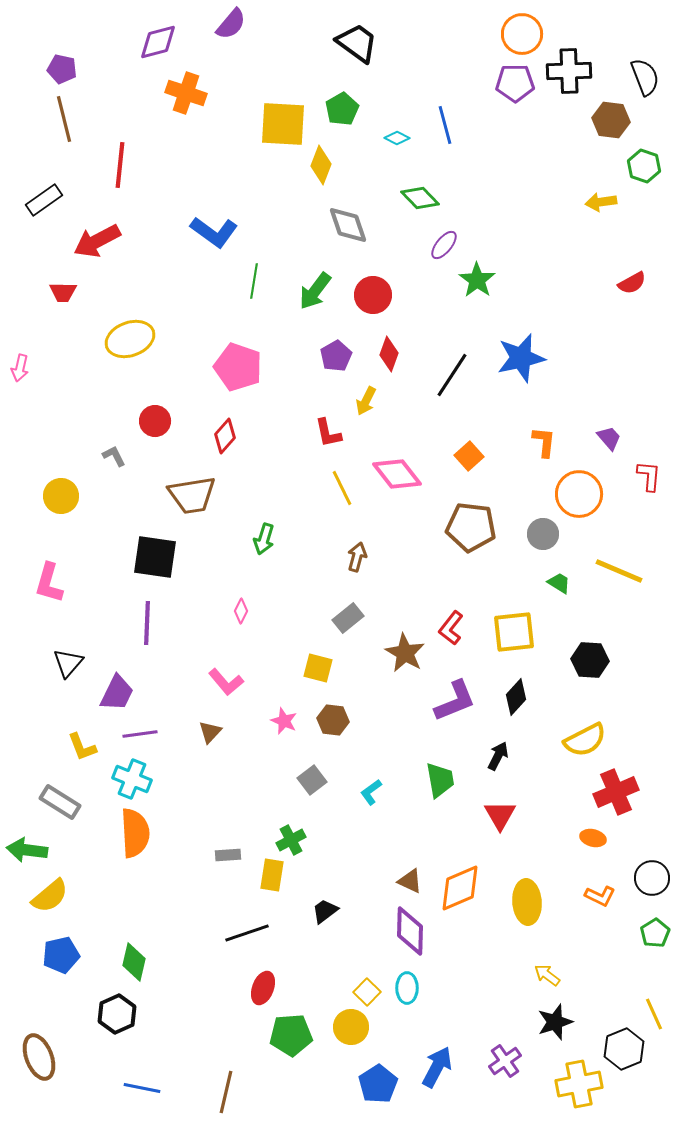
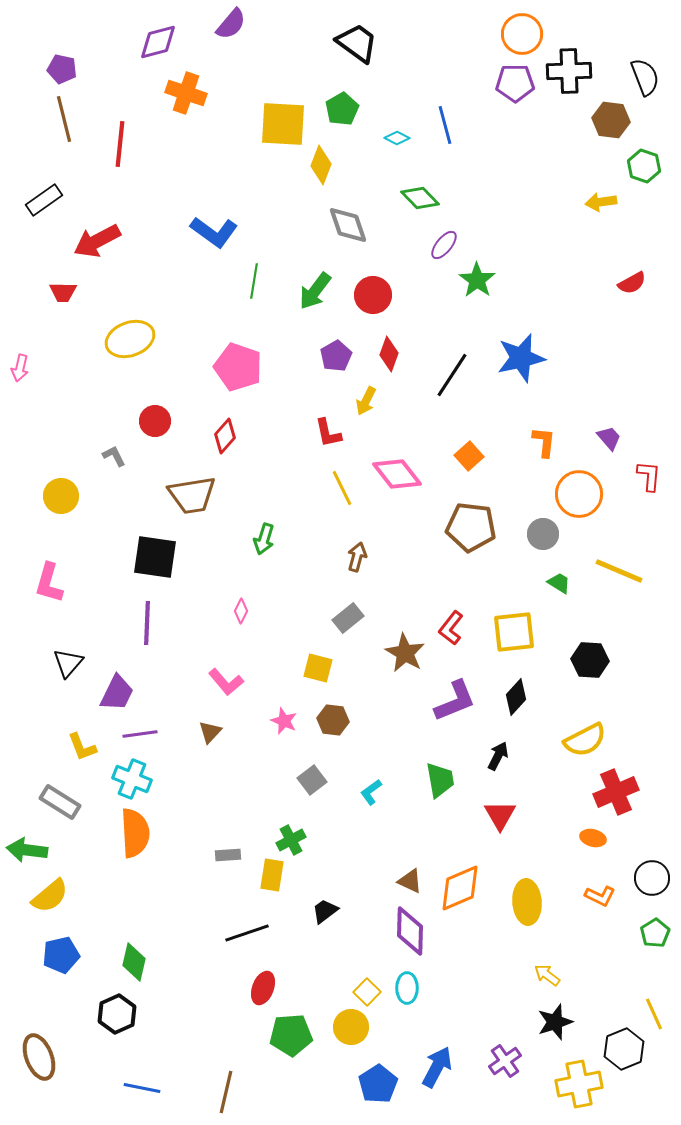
red line at (120, 165): moved 21 px up
